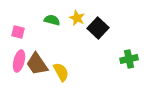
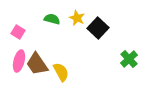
green semicircle: moved 1 px up
pink square: rotated 16 degrees clockwise
green cross: rotated 30 degrees counterclockwise
